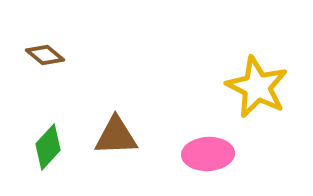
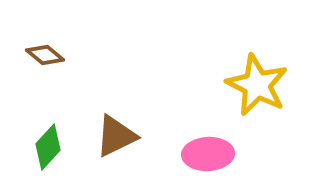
yellow star: moved 2 px up
brown triangle: rotated 24 degrees counterclockwise
